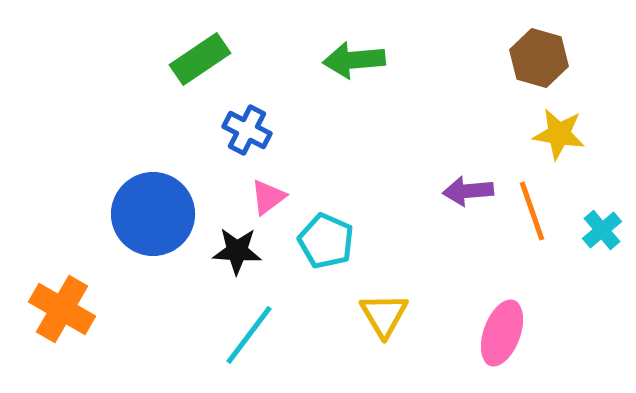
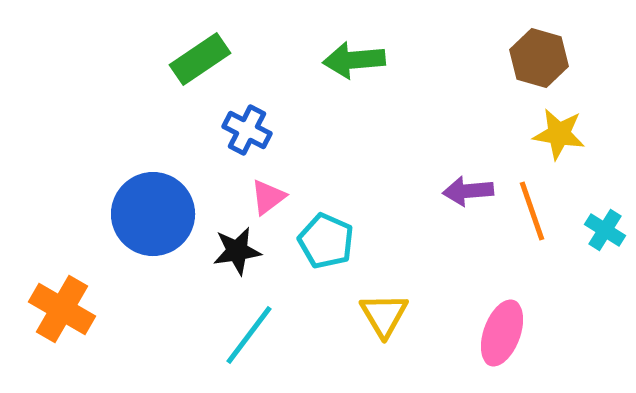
cyan cross: moved 3 px right; rotated 18 degrees counterclockwise
black star: rotated 12 degrees counterclockwise
